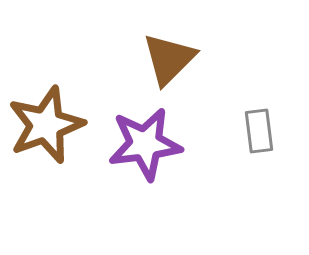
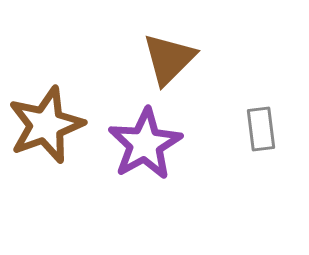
gray rectangle: moved 2 px right, 2 px up
purple star: rotated 22 degrees counterclockwise
